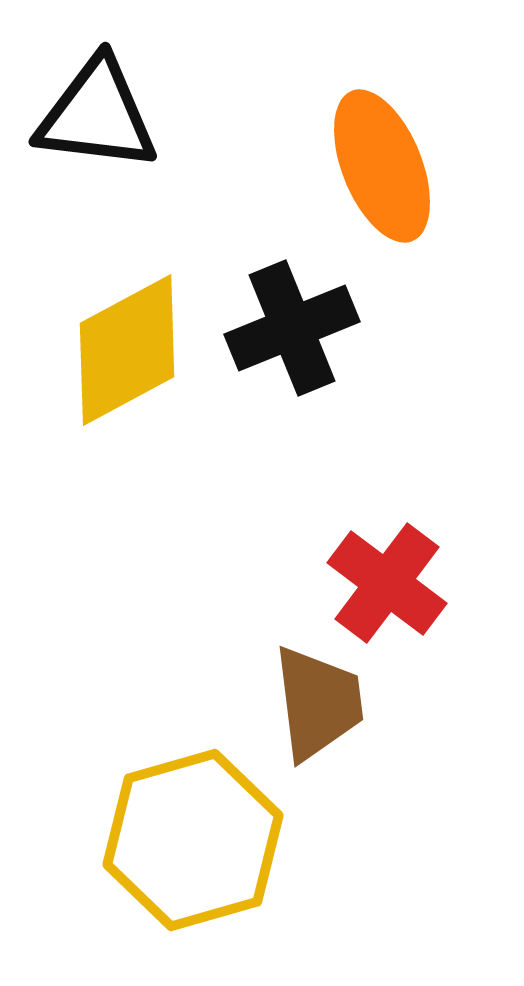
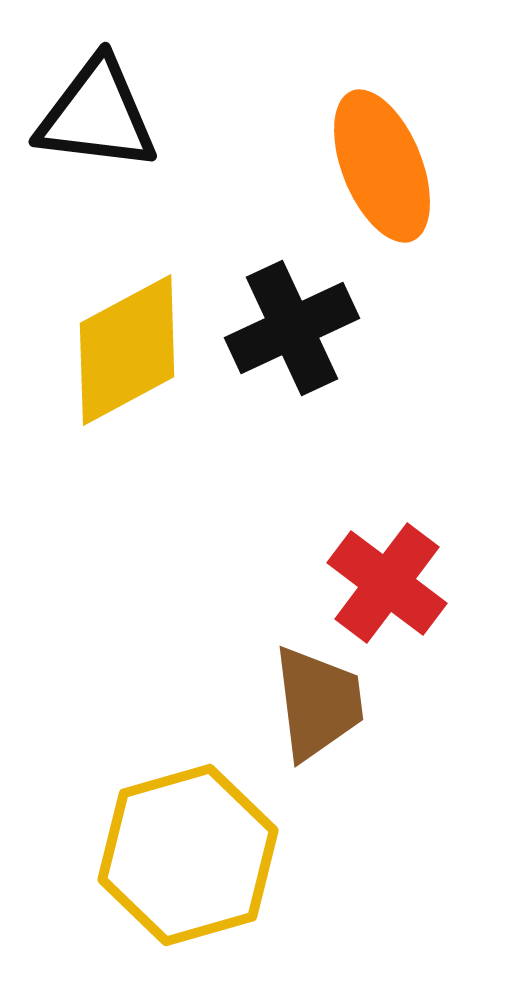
black cross: rotated 3 degrees counterclockwise
yellow hexagon: moved 5 px left, 15 px down
